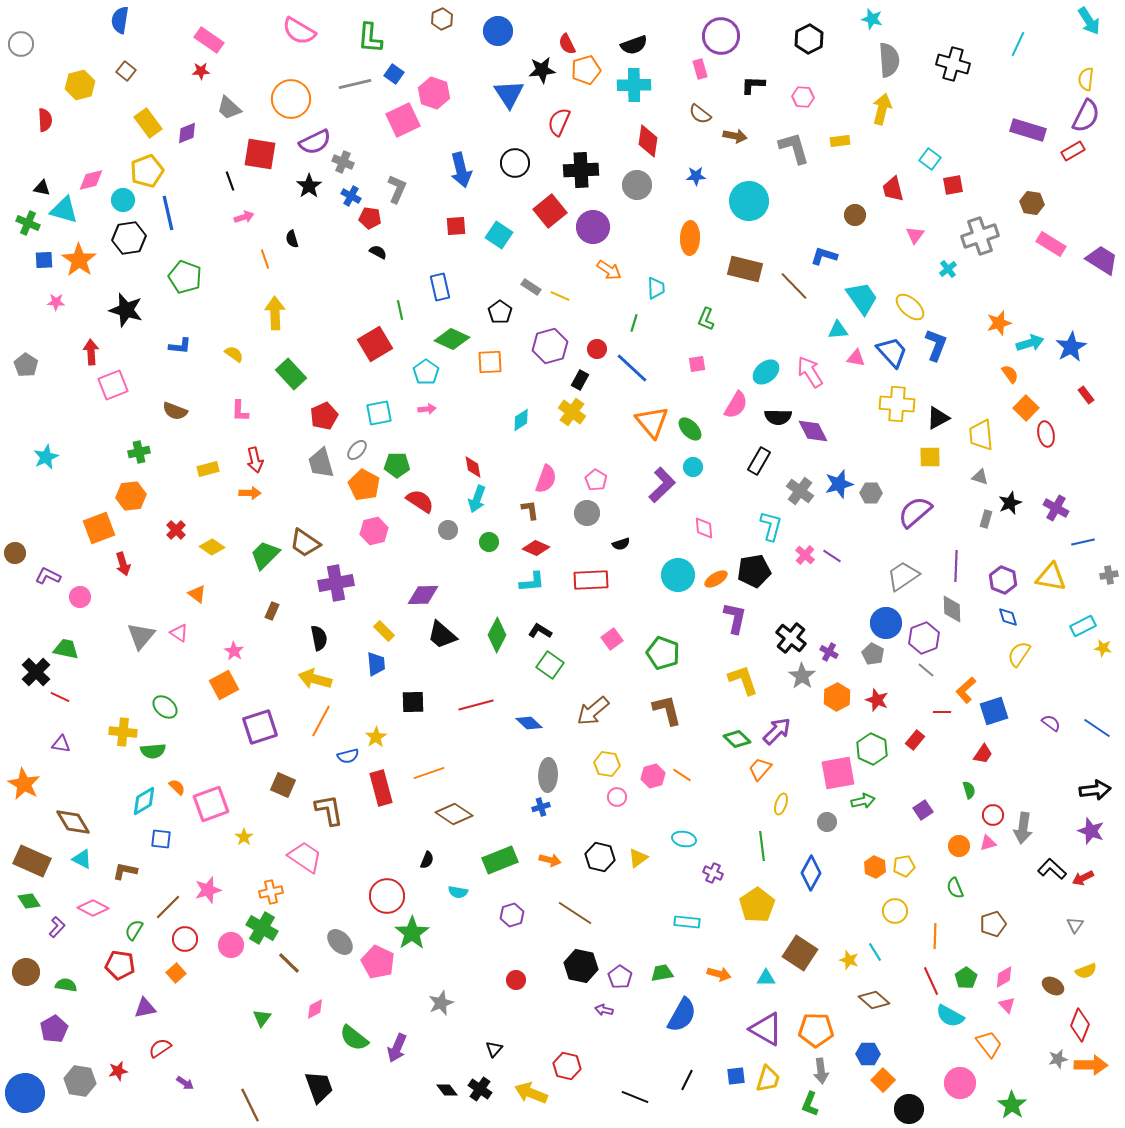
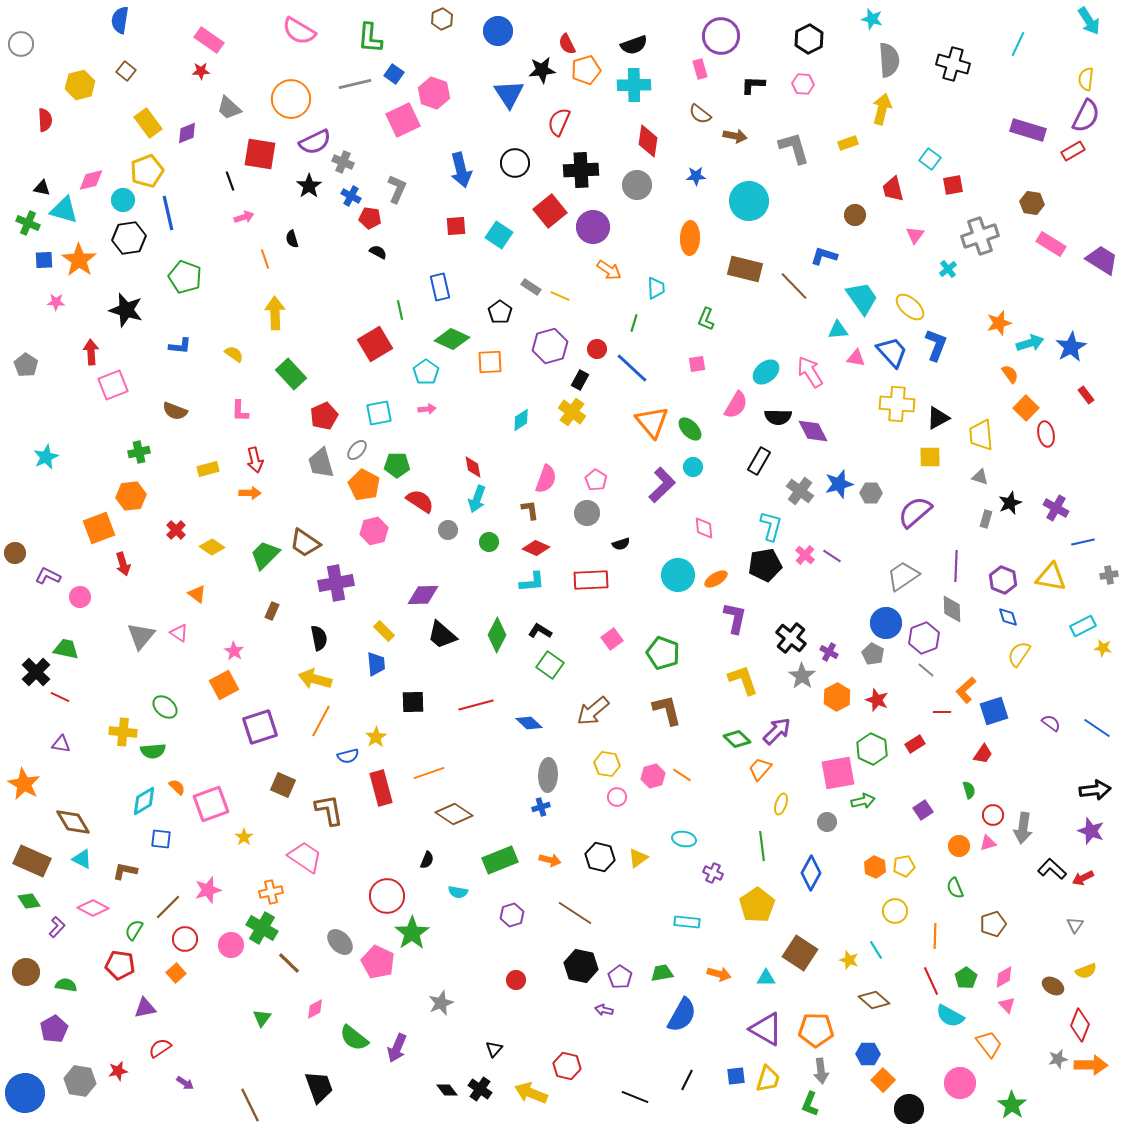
pink hexagon at (803, 97): moved 13 px up
yellow rectangle at (840, 141): moved 8 px right, 2 px down; rotated 12 degrees counterclockwise
black pentagon at (754, 571): moved 11 px right, 6 px up
red rectangle at (915, 740): moved 4 px down; rotated 18 degrees clockwise
cyan line at (875, 952): moved 1 px right, 2 px up
